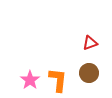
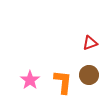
brown circle: moved 2 px down
orange L-shape: moved 5 px right, 2 px down
